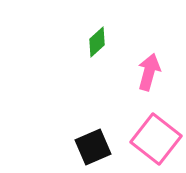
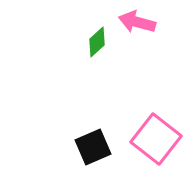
pink arrow: moved 12 px left, 50 px up; rotated 90 degrees counterclockwise
